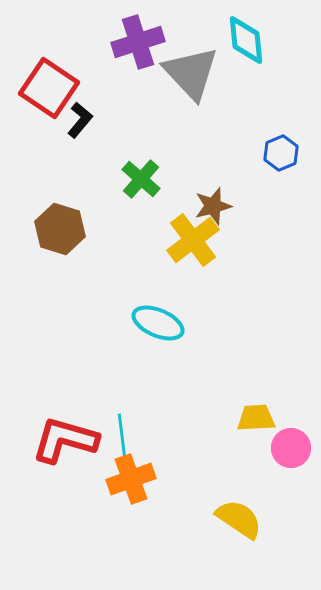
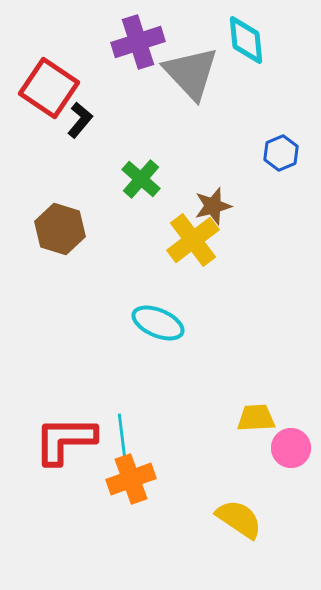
red L-shape: rotated 16 degrees counterclockwise
